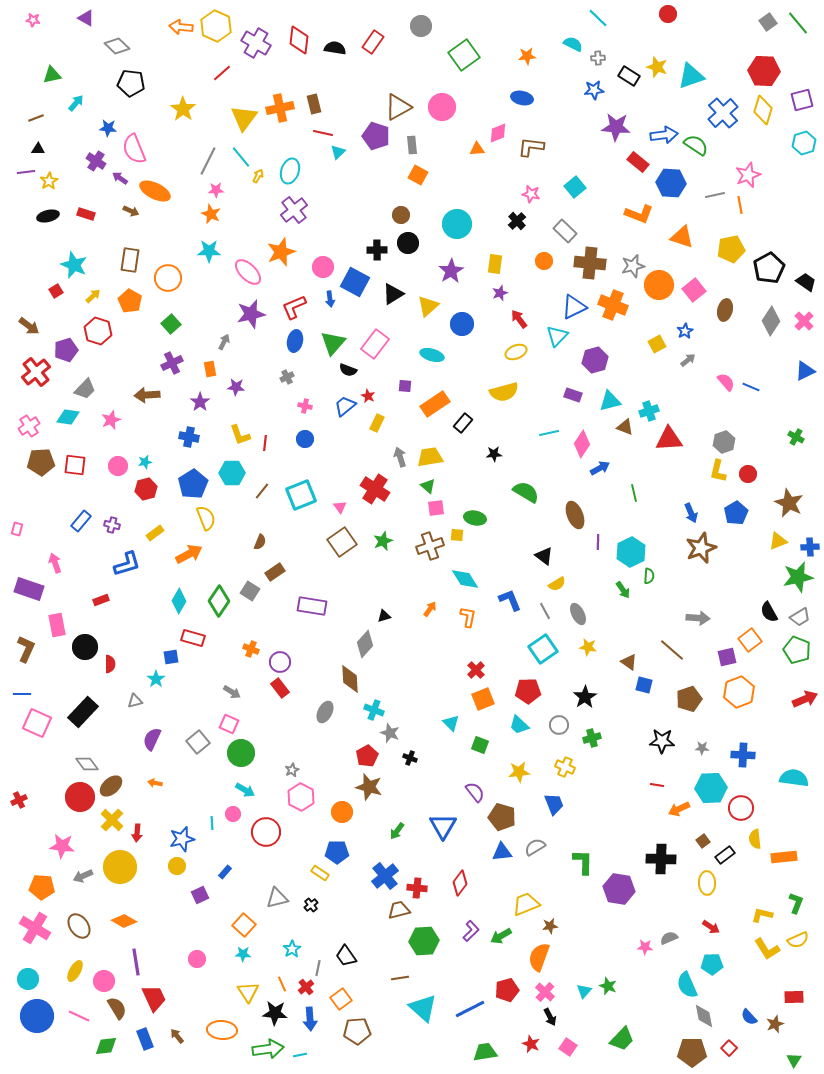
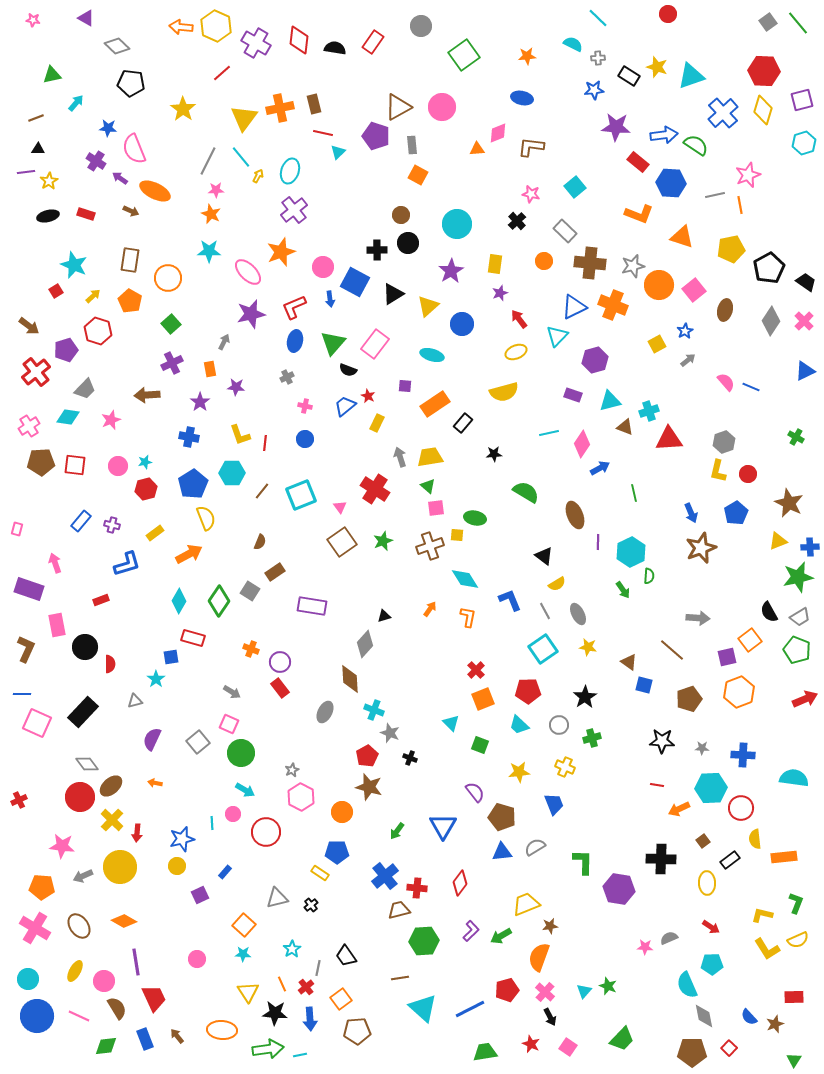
black rectangle at (725, 855): moved 5 px right, 5 px down
